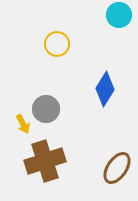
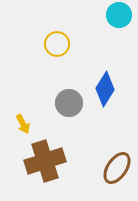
gray circle: moved 23 px right, 6 px up
